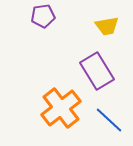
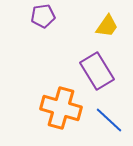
yellow trapezoid: rotated 45 degrees counterclockwise
orange cross: rotated 36 degrees counterclockwise
